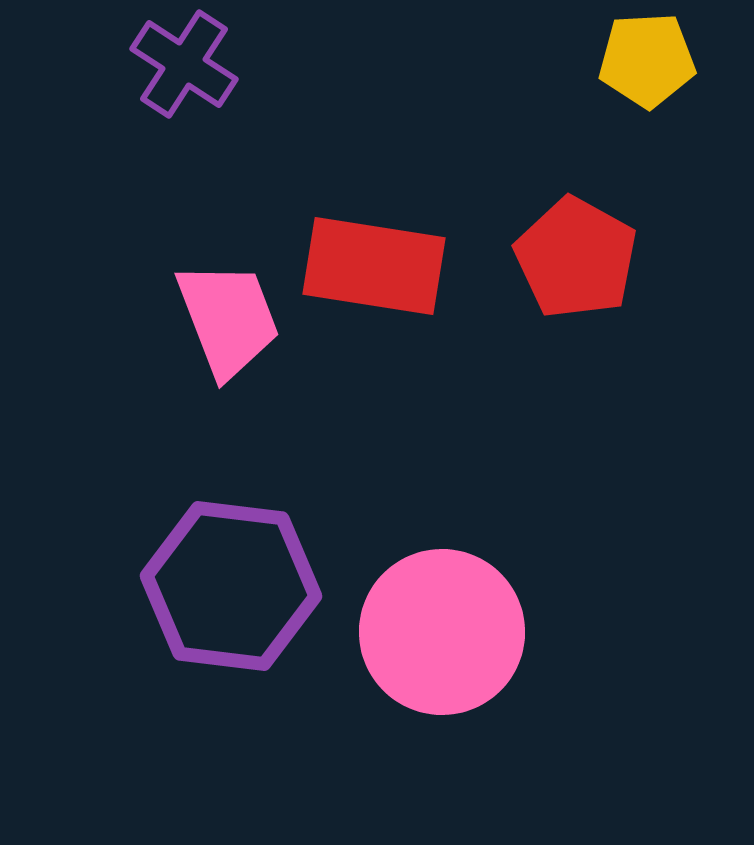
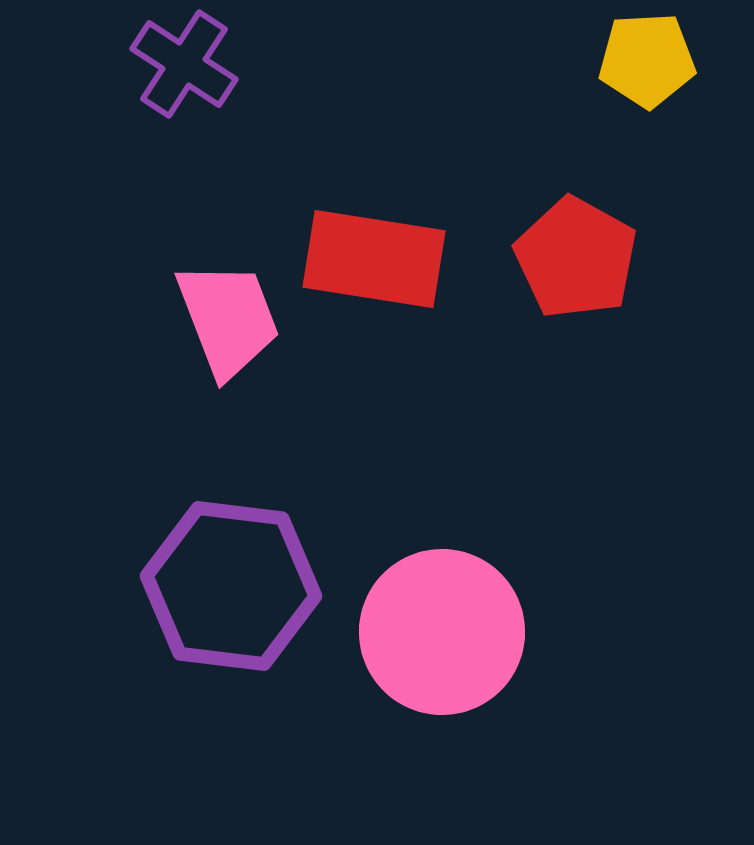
red rectangle: moved 7 px up
